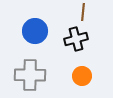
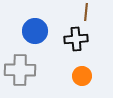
brown line: moved 3 px right
black cross: rotated 10 degrees clockwise
gray cross: moved 10 px left, 5 px up
